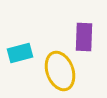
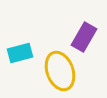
purple rectangle: rotated 28 degrees clockwise
